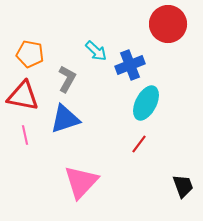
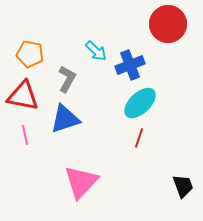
cyan ellipse: moved 6 px left; rotated 20 degrees clockwise
red line: moved 6 px up; rotated 18 degrees counterclockwise
